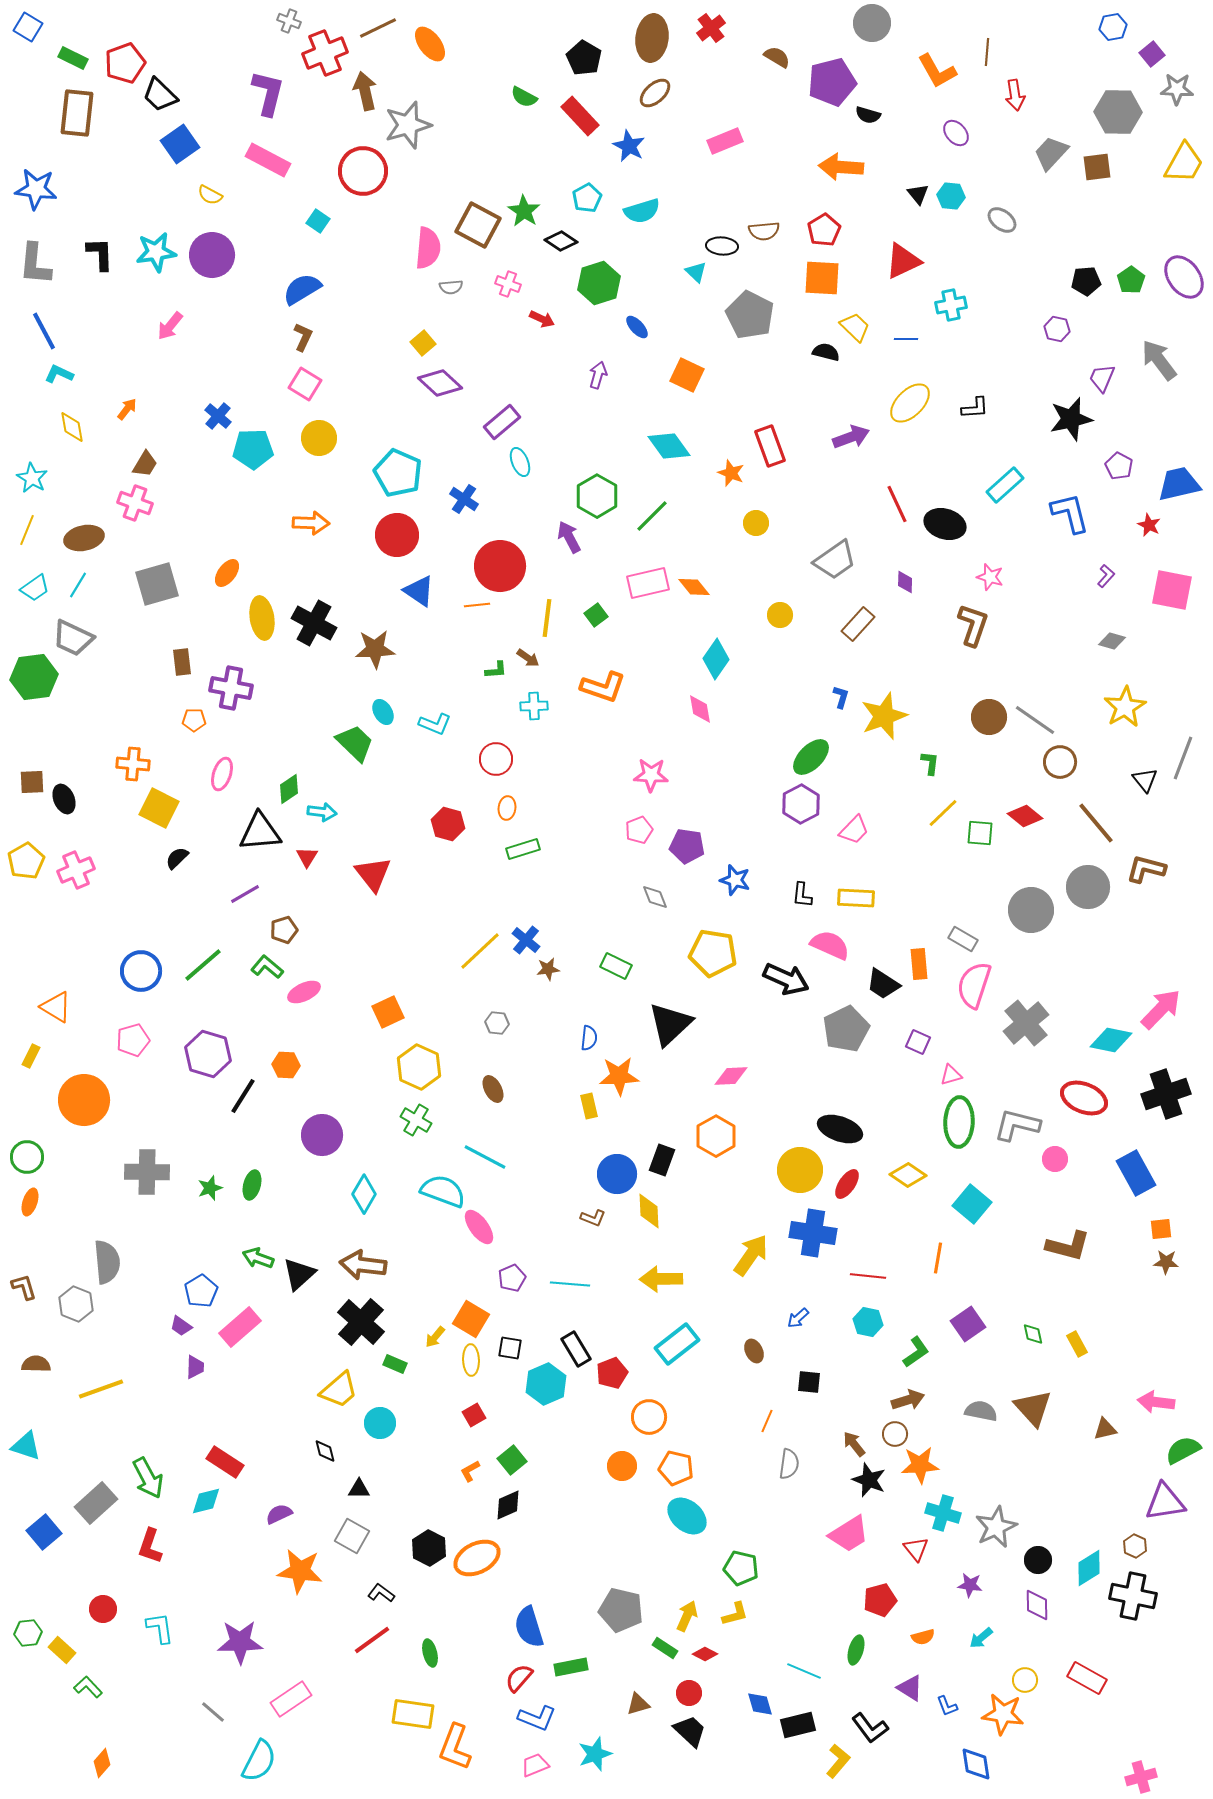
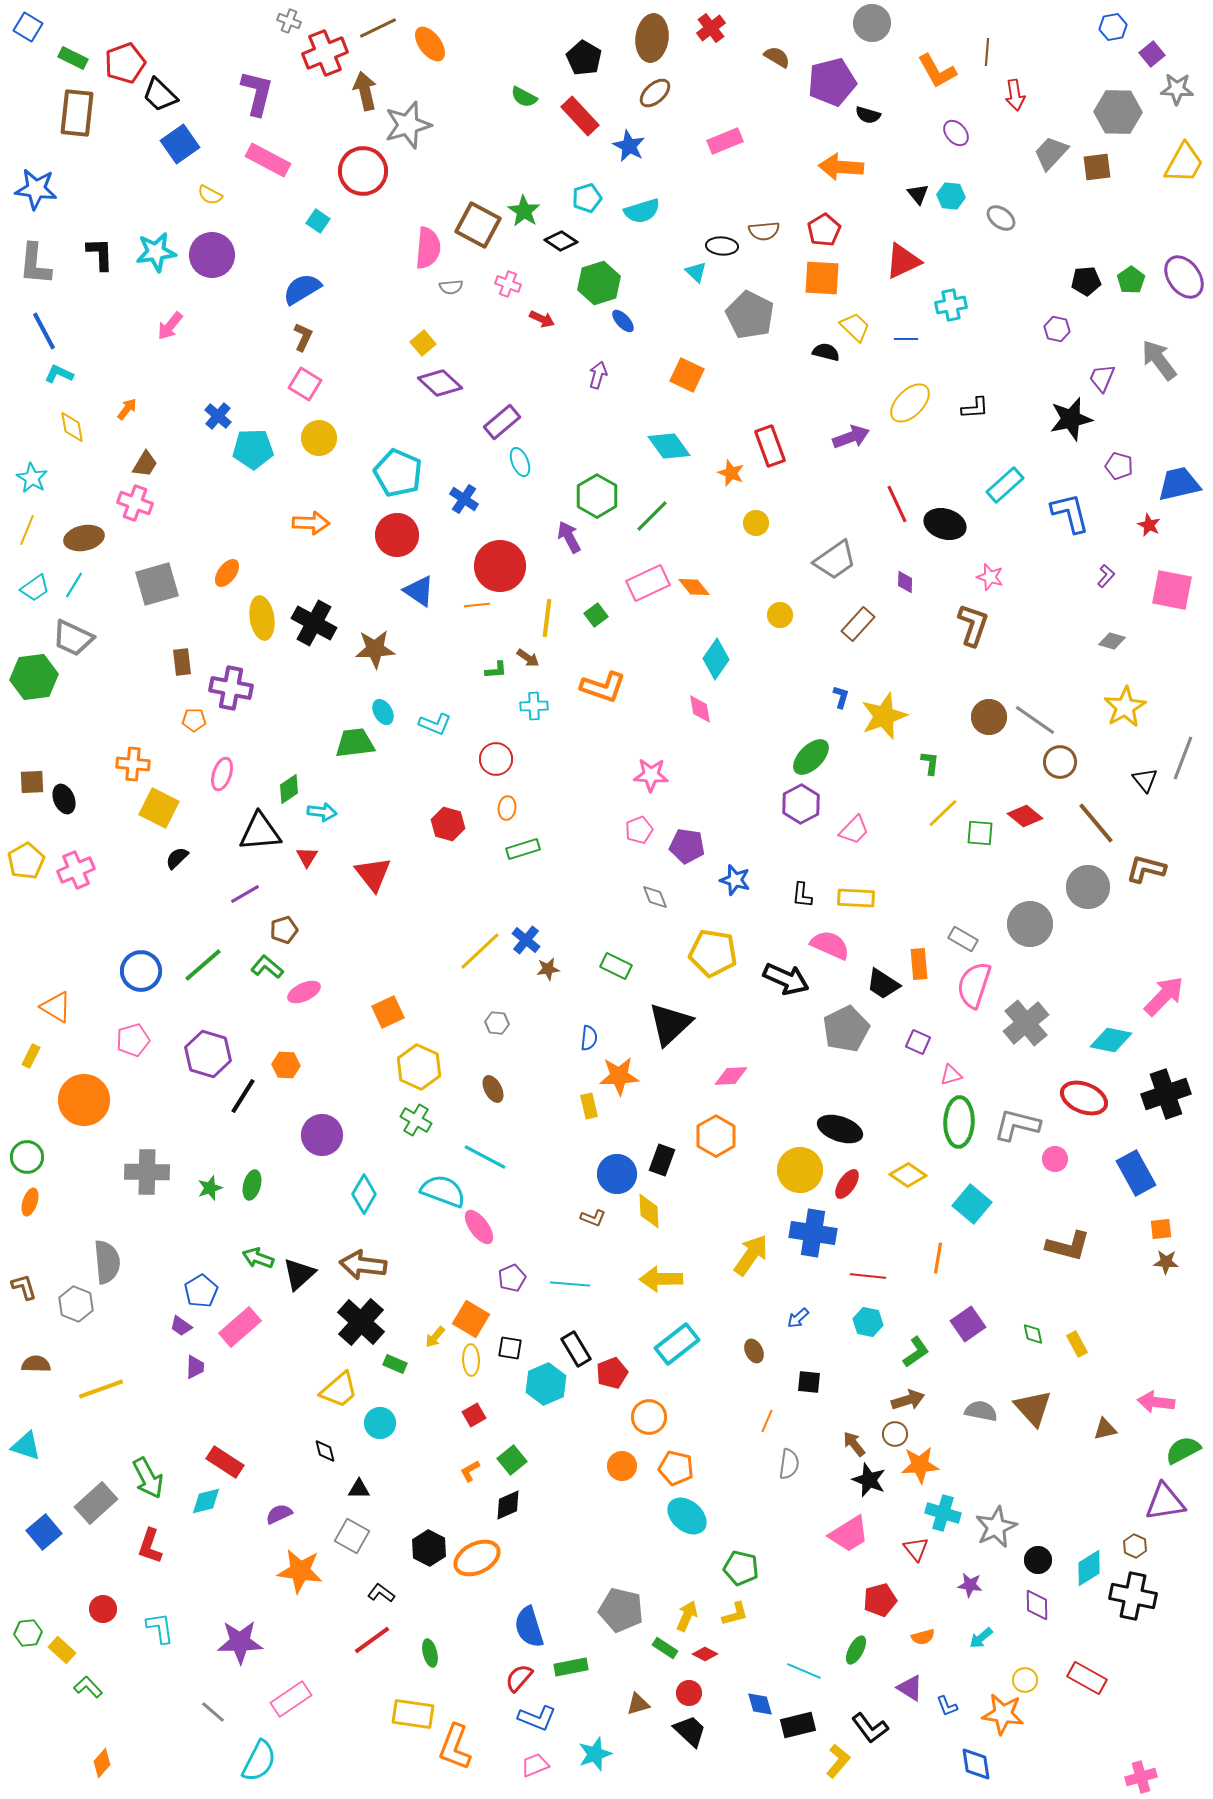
purple L-shape at (268, 93): moved 11 px left
cyan pentagon at (587, 198): rotated 12 degrees clockwise
gray ellipse at (1002, 220): moved 1 px left, 2 px up
blue ellipse at (637, 327): moved 14 px left, 6 px up
purple pentagon at (1119, 466): rotated 12 degrees counterclockwise
pink rectangle at (648, 583): rotated 12 degrees counterclockwise
cyan line at (78, 585): moved 4 px left
green trapezoid at (355, 743): rotated 51 degrees counterclockwise
gray circle at (1031, 910): moved 1 px left, 14 px down
pink arrow at (1161, 1009): moved 3 px right, 13 px up
green ellipse at (856, 1650): rotated 12 degrees clockwise
